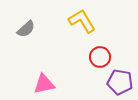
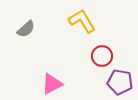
red circle: moved 2 px right, 1 px up
pink triangle: moved 8 px right; rotated 15 degrees counterclockwise
